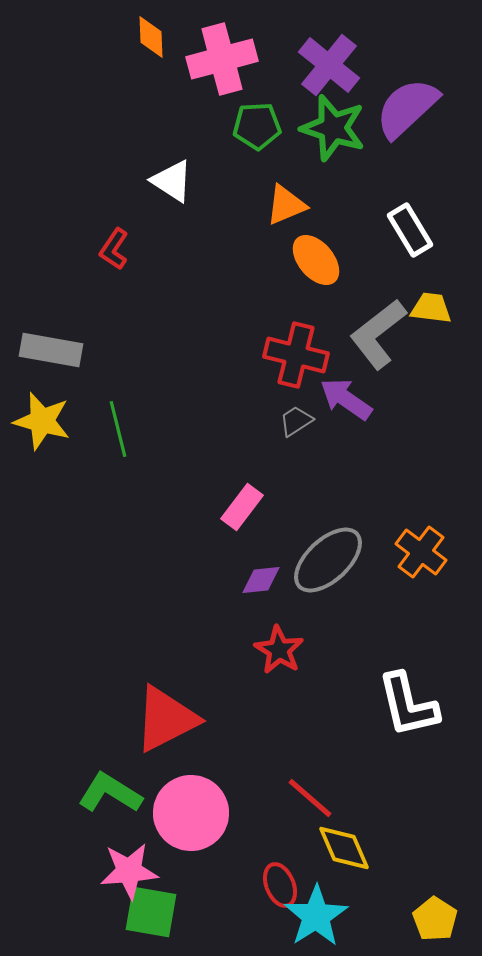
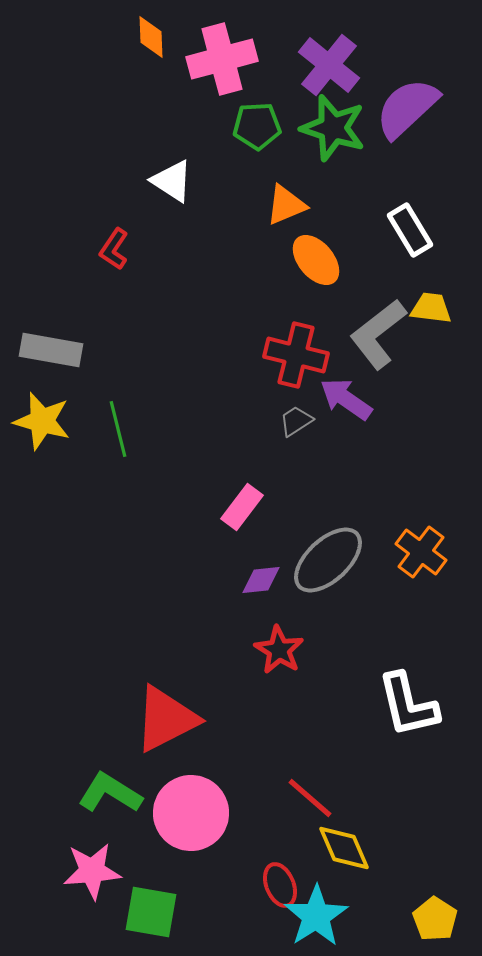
pink star: moved 37 px left
